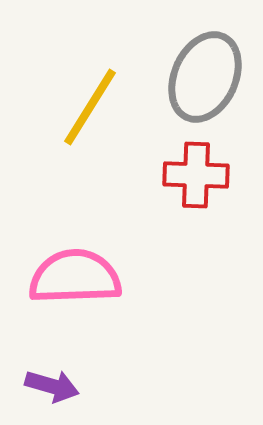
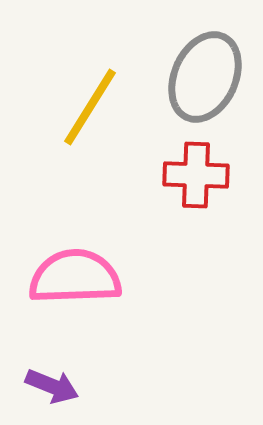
purple arrow: rotated 6 degrees clockwise
